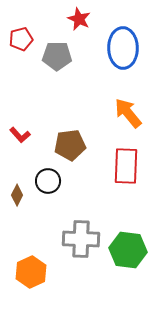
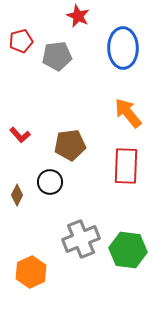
red star: moved 1 px left, 3 px up
red pentagon: moved 2 px down
gray pentagon: rotated 8 degrees counterclockwise
black circle: moved 2 px right, 1 px down
gray cross: rotated 24 degrees counterclockwise
